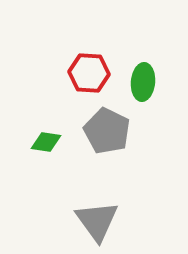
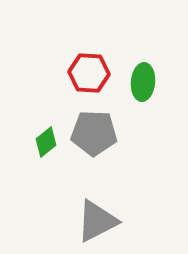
gray pentagon: moved 13 px left, 2 px down; rotated 24 degrees counterclockwise
green diamond: rotated 48 degrees counterclockwise
gray triangle: rotated 39 degrees clockwise
